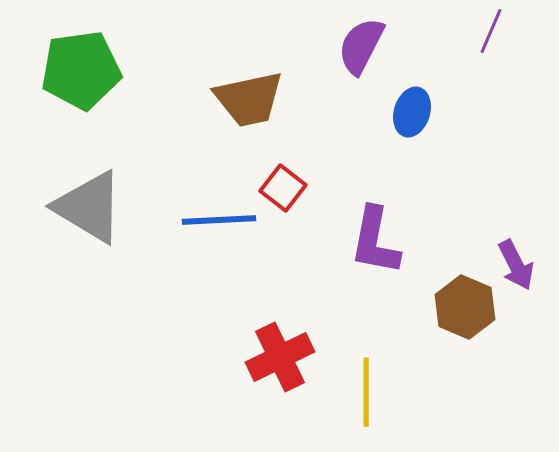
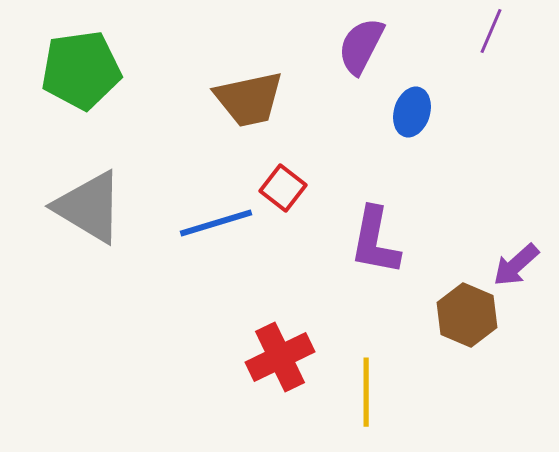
blue line: moved 3 px left, 3 px down; rotated 14 degrees counterclockwise
purple arrow: rotated 75 degrees clockwise
brown hexagon: moved 2 px right, 8 px down
